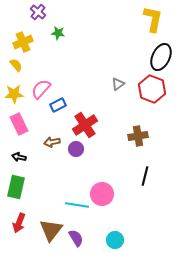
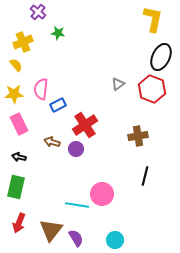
pink semicircle: rotated 35 degrees counterclockwise
brown arrow: rotated 28 degrees clockwise
